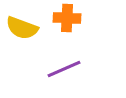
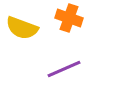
orange cross: moved 2 px right; rotated 16 degrees clockwise
